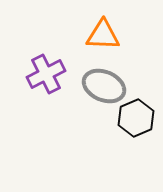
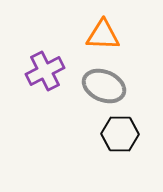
purple cross: moved 1 px left, 3 px up
black hexagon: moved 16 px left, 16 px down; rotated 24 degrees clockwise
